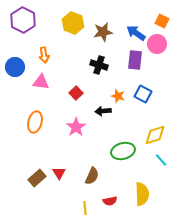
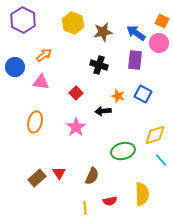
pink circle: moved 2 px right, 1 px up
orange arrow: rotated 119 degrees counterclockwise
